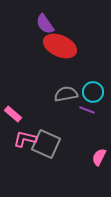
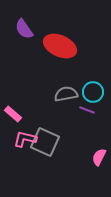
purple semicircle: moved 21 px left, 5 px down
gray square: moved 1 px left, 2 px up
